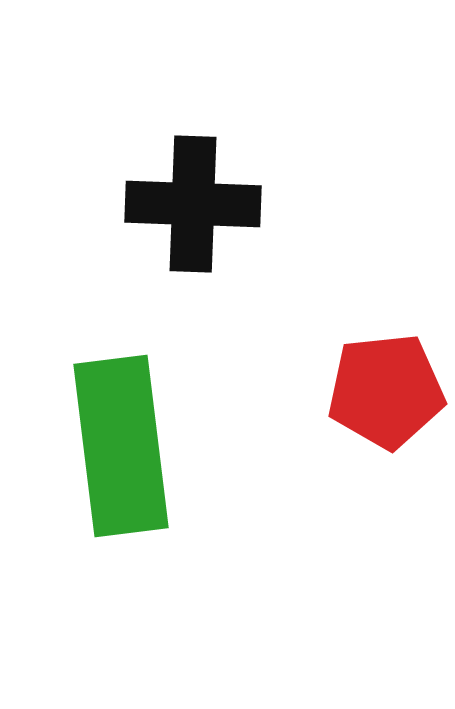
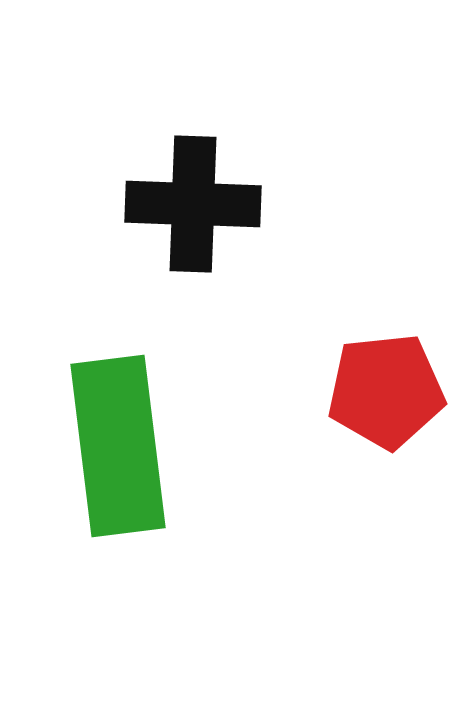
green rectangle: moved 3 px left
